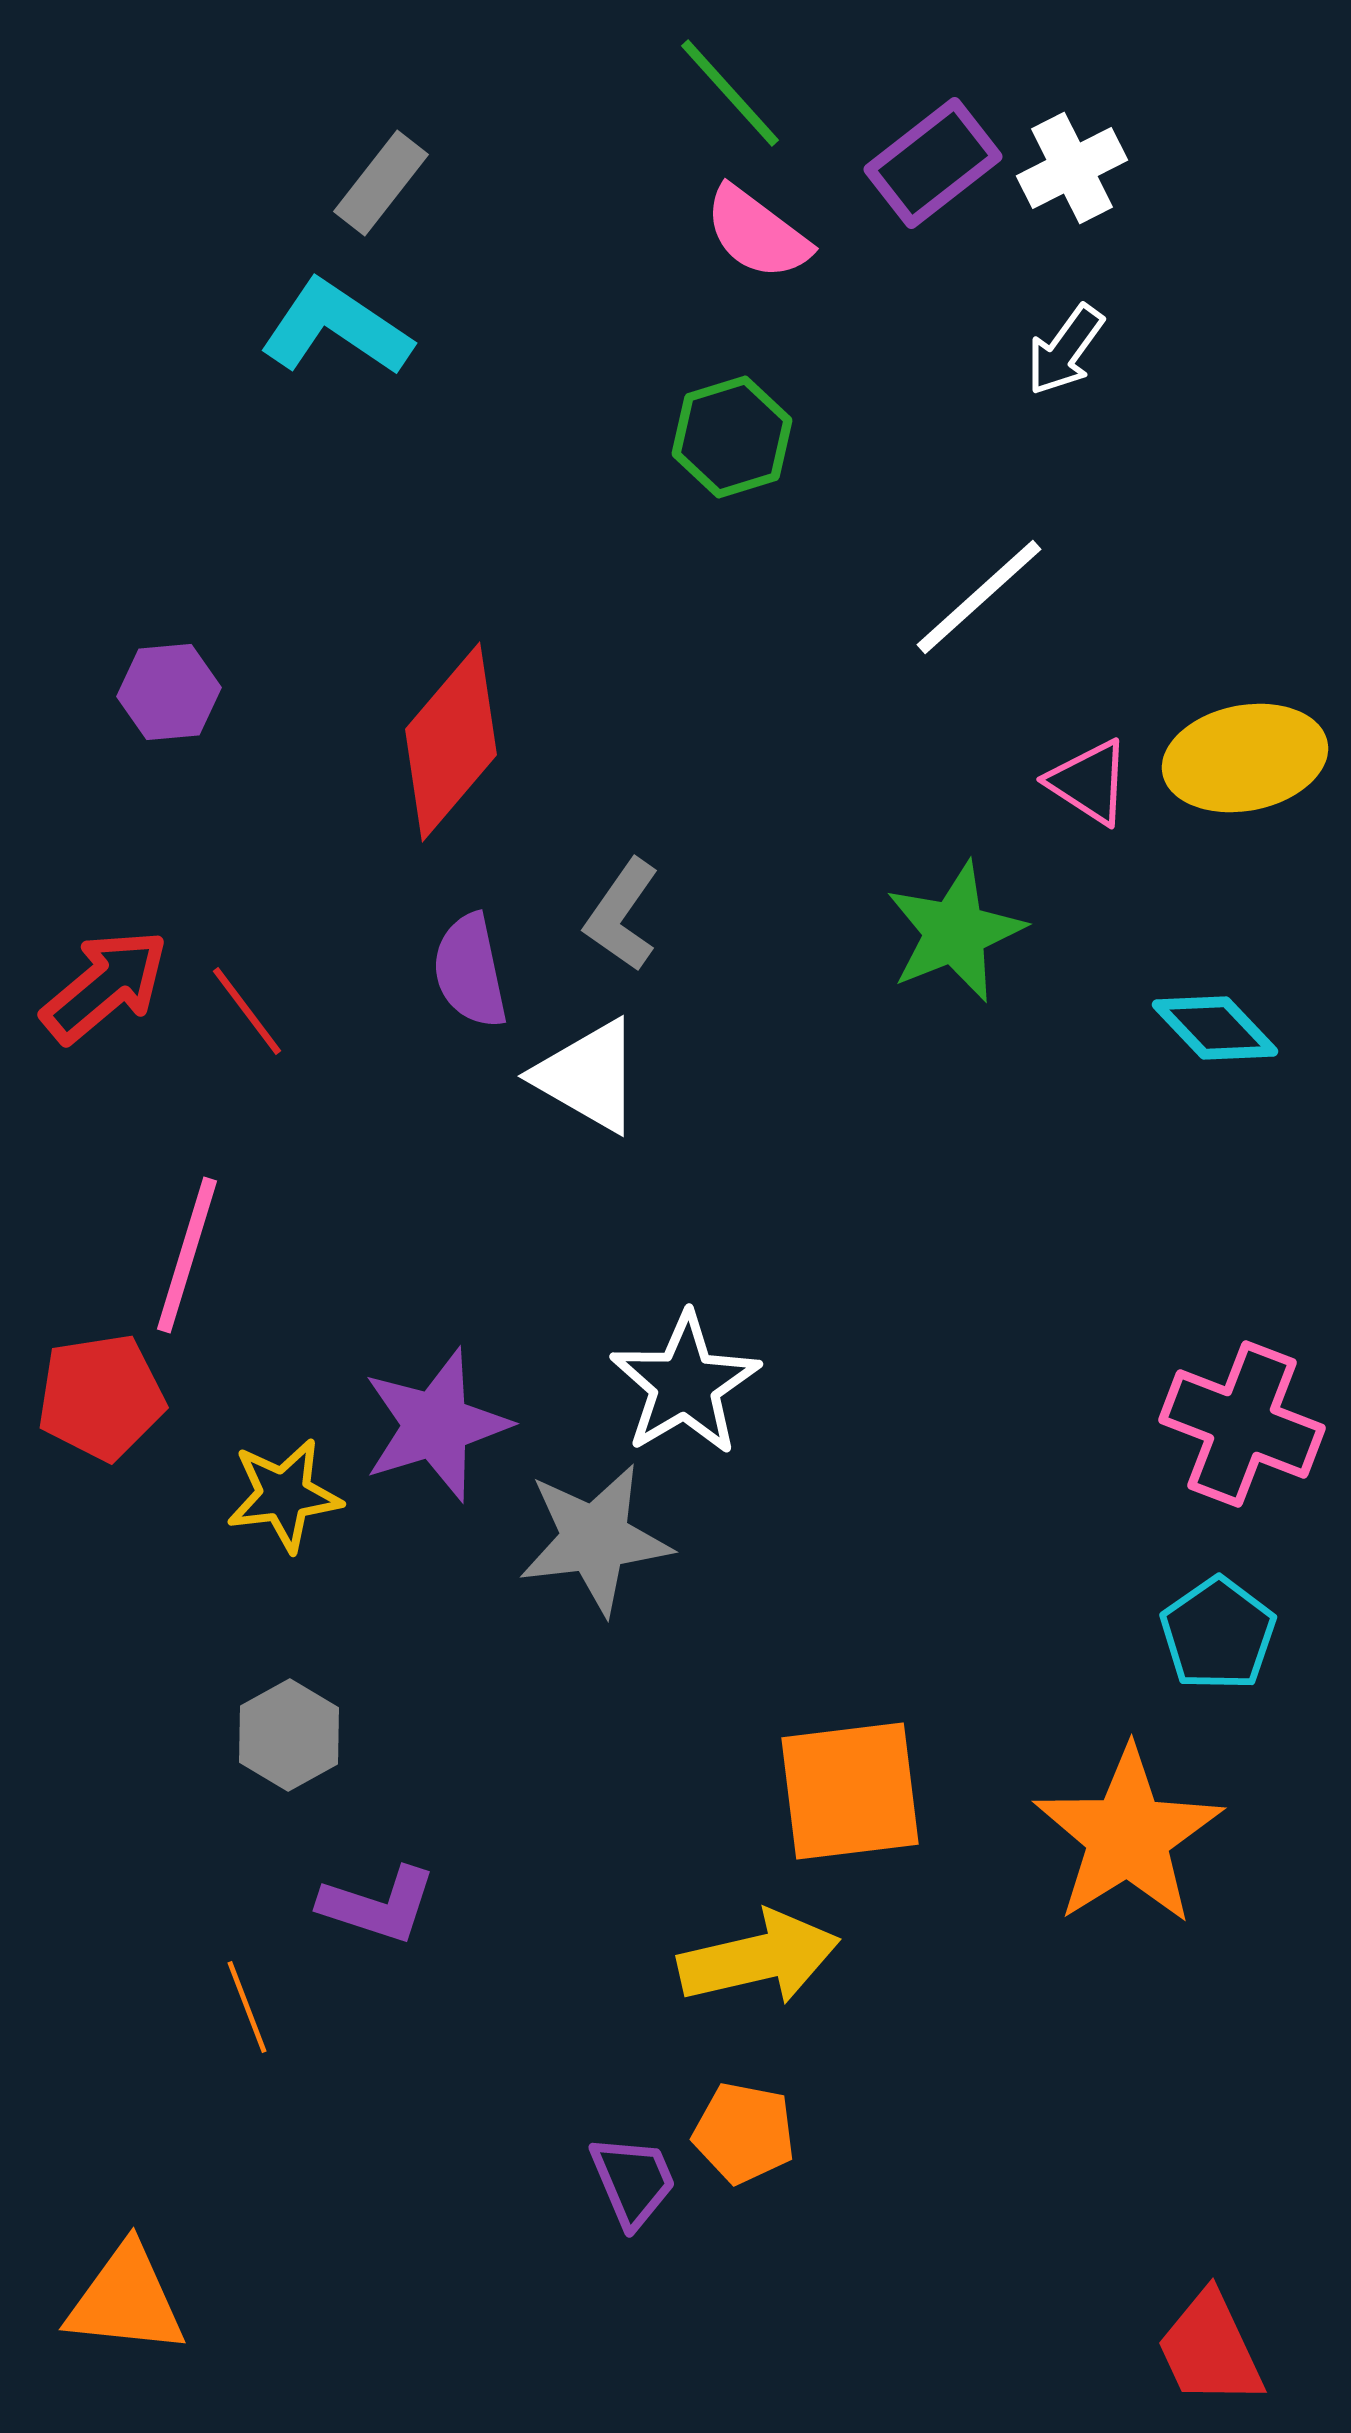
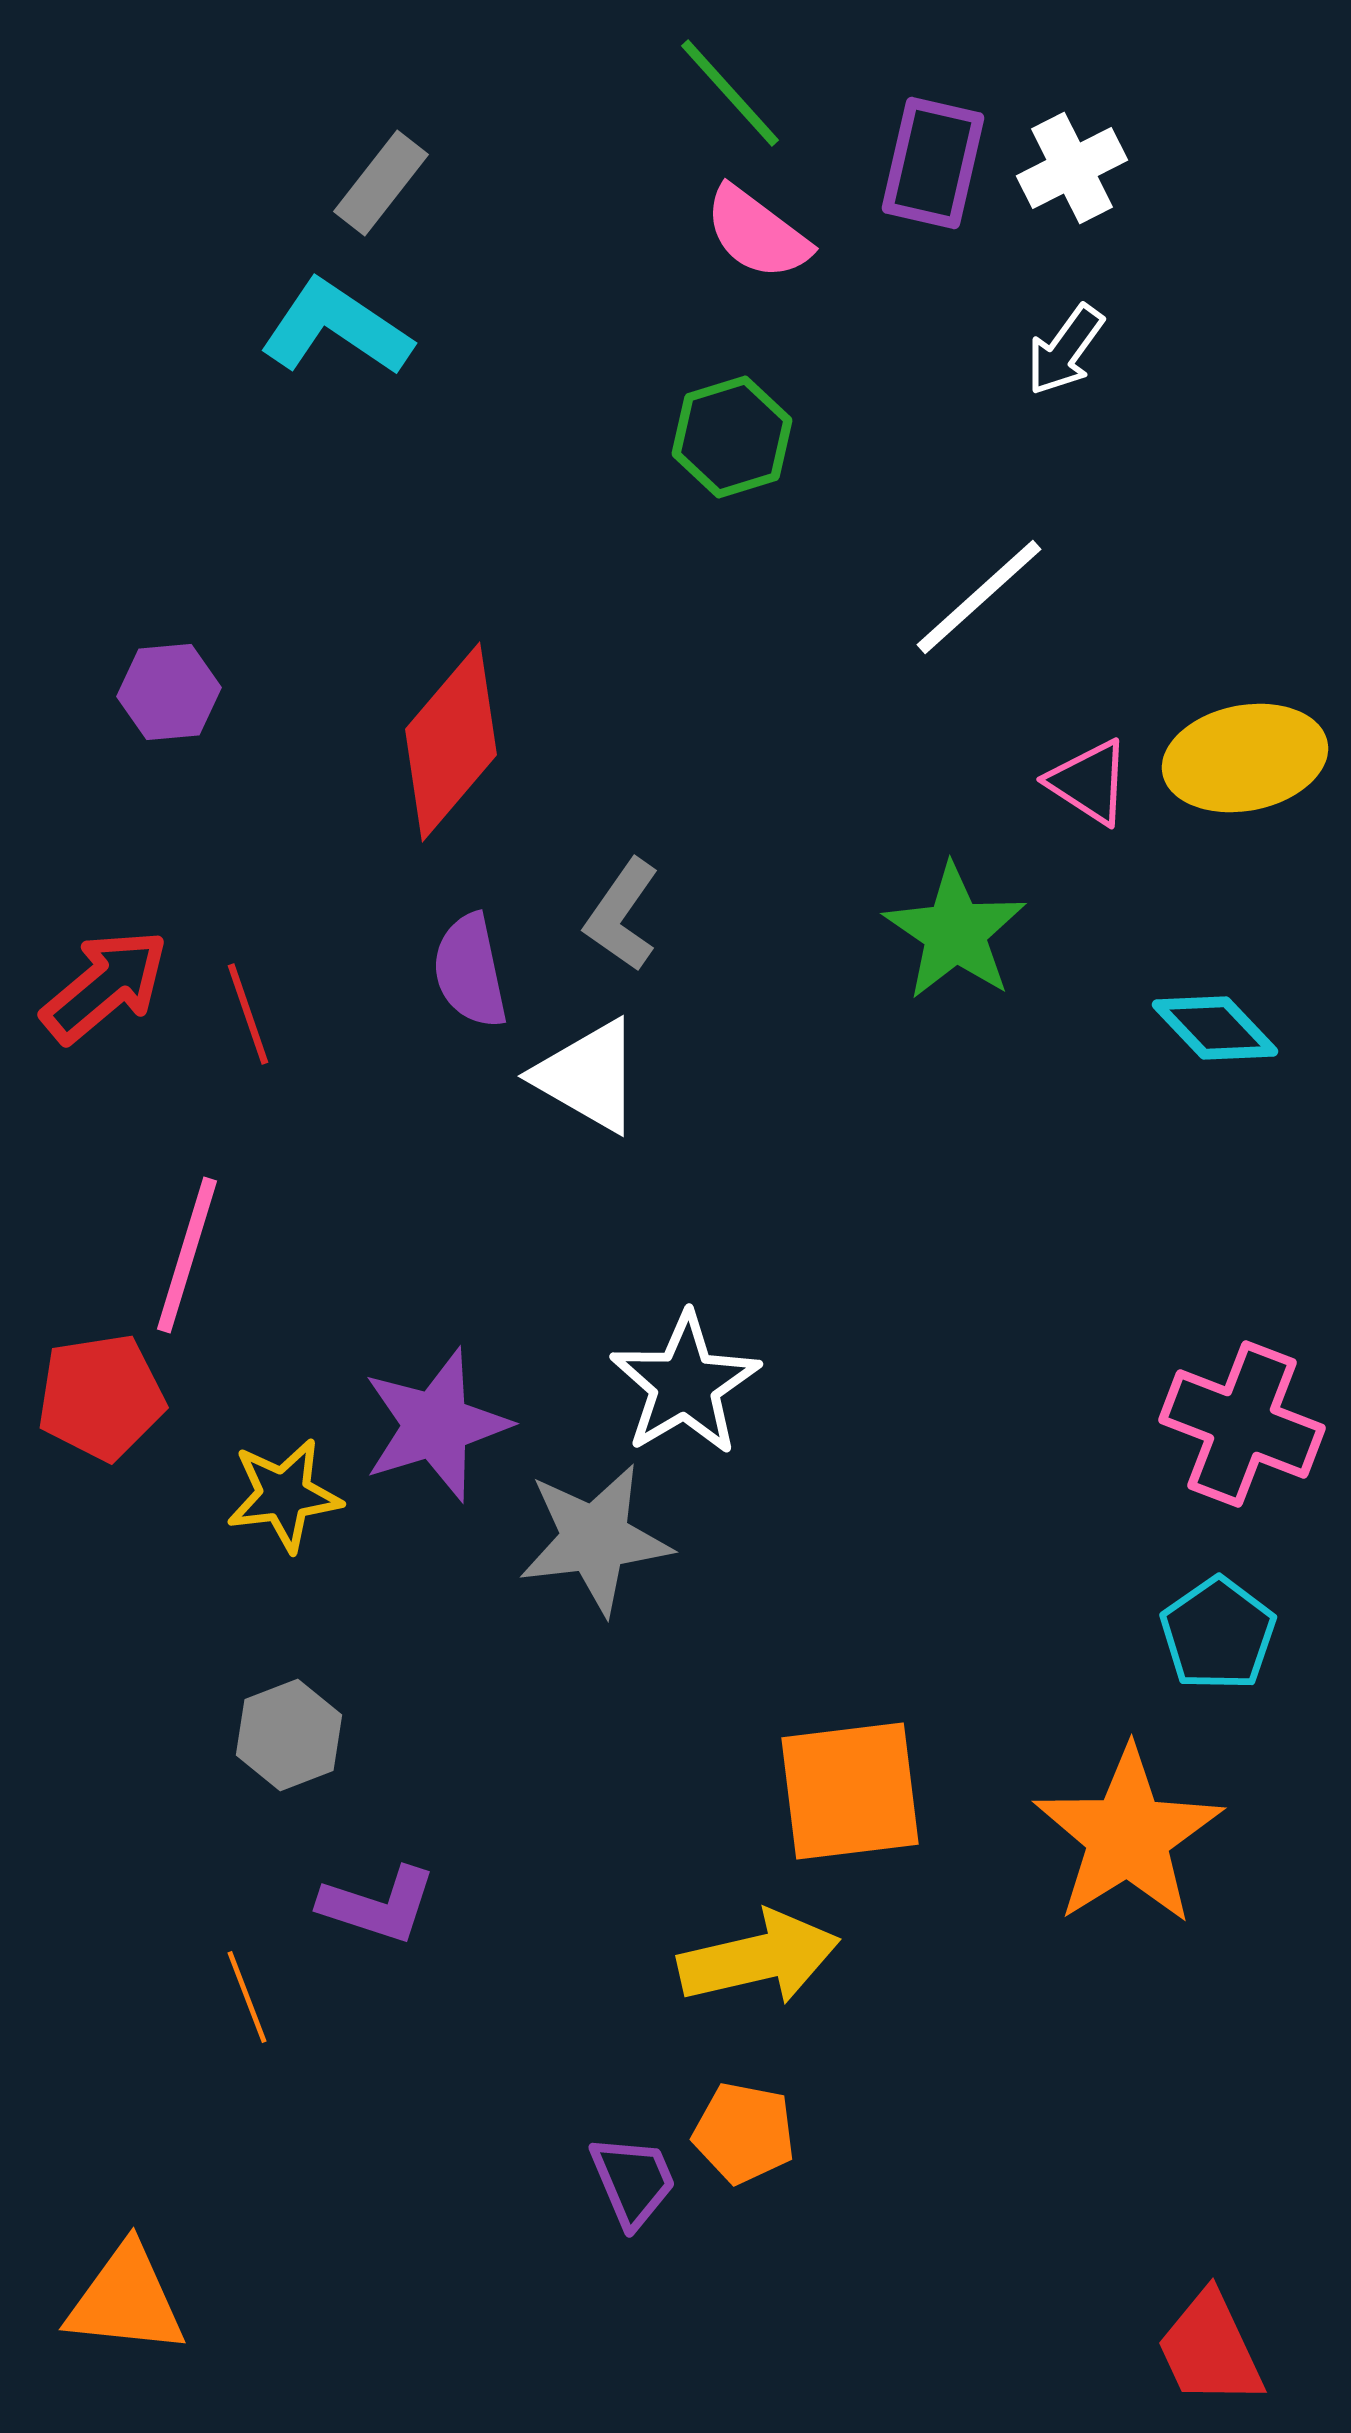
purple rectangle: rotated 39 degrees counterclockwise
green star: rotated 16 degrees counterclockwise
red line: moved 1 px right, 3 px down; rotated 18 degrees clockwise
gray hexagon: rotated 8 degrees clockwise
orange line: moved 10 px up
